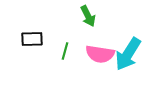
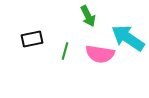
black rectangle: rotated 10 degrees counterclockwise
cyan arrow: moved 16 px up; rotated 92 degrees clockwise
